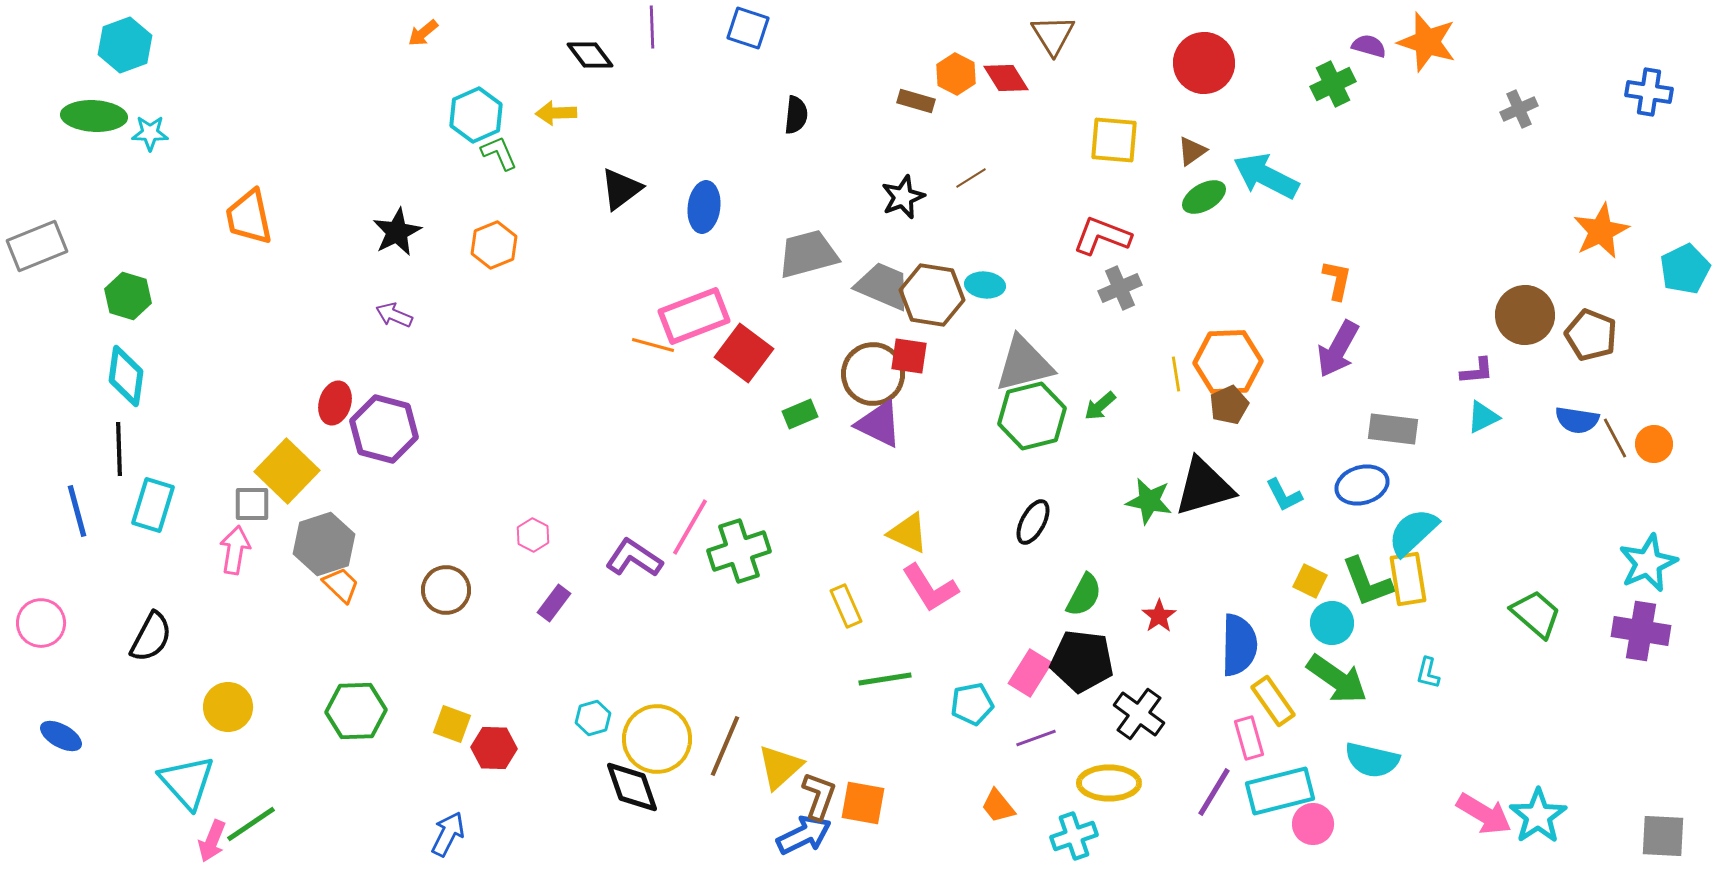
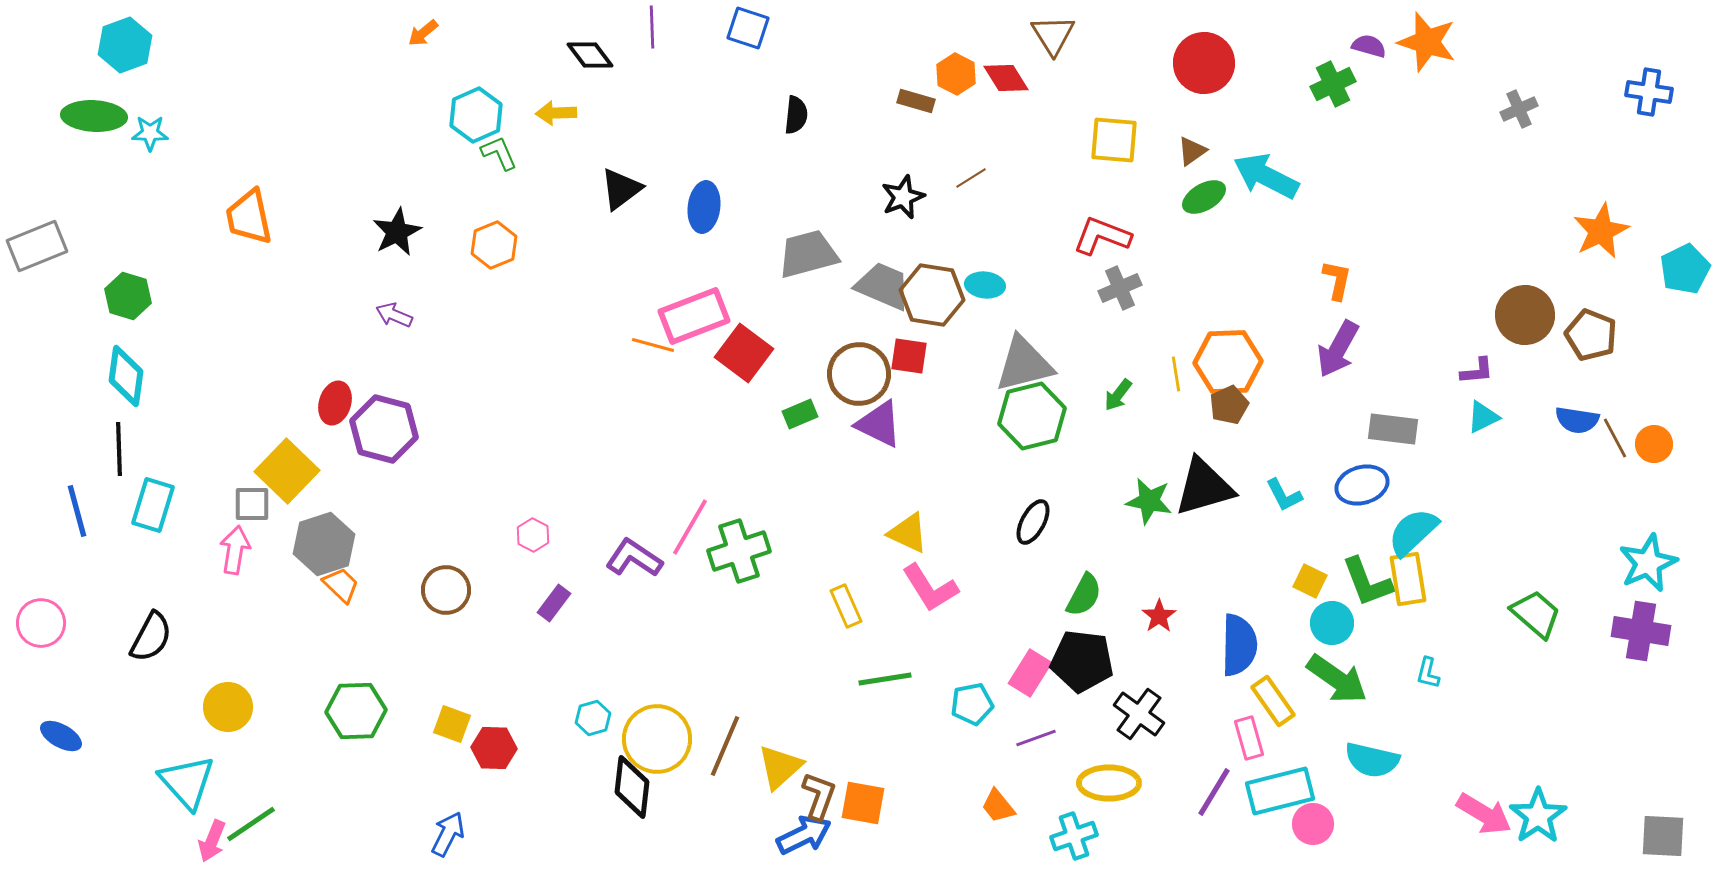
brown circle at (873, 374): moved 14 px left
green arrow at (1100, 406): moved 18 px right, 11 px up; rotated 12 degrees counterclockwise
black diamond at (632, 787): rotated 26 degrees clockwise
